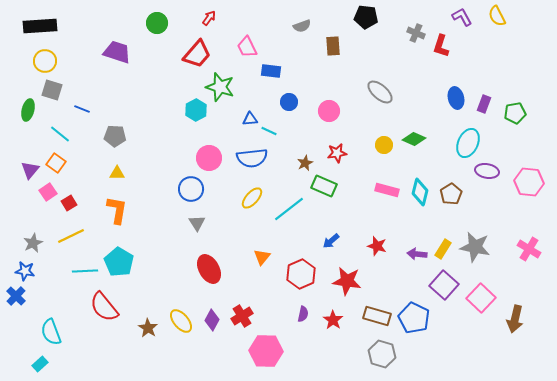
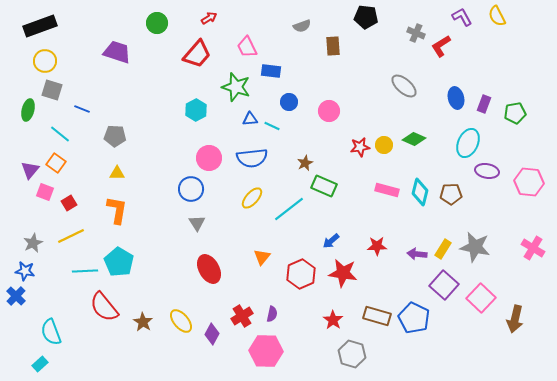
red arrow at (209, 18): rotated 21 degrees clockwise
black rectangle at (40, 26): rotated 16 degrees counterclockwise
red L-shape at (441, 46): rotated 40 degrees clockwise
green star at (220, 87): moved 16 px right
gray ellipse at (380, 92): moved 24 px right, 6 px up
cyan line at (269, 131): moved 3 px right, 5 px up
red star at (337, 153): moved 23 px right, 6 px up
pink square at (48, 192): moved 3 px left; rotated 36 degrees counterclockwise
brown pentagon at (451, 194): rotated 30 degrees clockwise
red star at (377, 246): rotated 18 degrees counterclockwise
pink cross at (529, 249): moved 4 px right, 1 px up
red star at (347, 281): moved 4 px left, 8 px up
purple semicircle at (303, 314): moved 31 px left
purple diamond at (212, 320): moved 14 px down
brown star at (148, 328): moved 5 px left, 6 px up
gray hexagon at (382, 354): moved 30 px left
